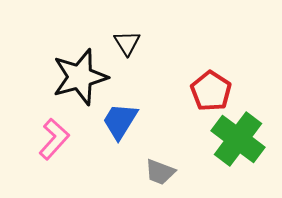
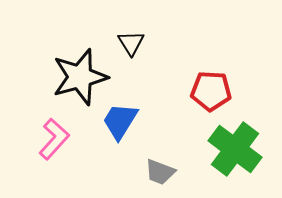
black triangle: moved 4 px right
red pentagon: rotated 30 degrees counterclockwise
green cross: moved 3 px left, 10 px down
